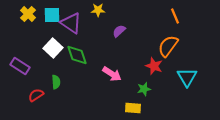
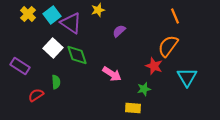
yellow star: rotated 16 degrees counterclockwise
cyan square: rotated 36 degrees counterclockwise
